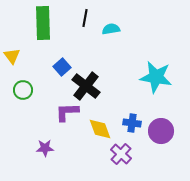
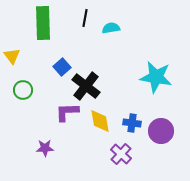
cyan semicircle: moved 1 px up
yellow diamond: moved 8 px up; rotated 10 degrees clockwise
